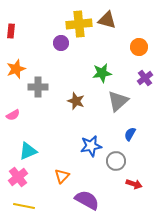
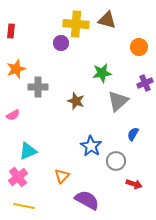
yellow cross: moved 3 px left; rotated 10 degrees clockwise
purple cross: moved 5 px down; rotated 14 degrees clockwise
blue semicircle: moved 3 px right
blue star: rotated 30 degrees counterclockwise
